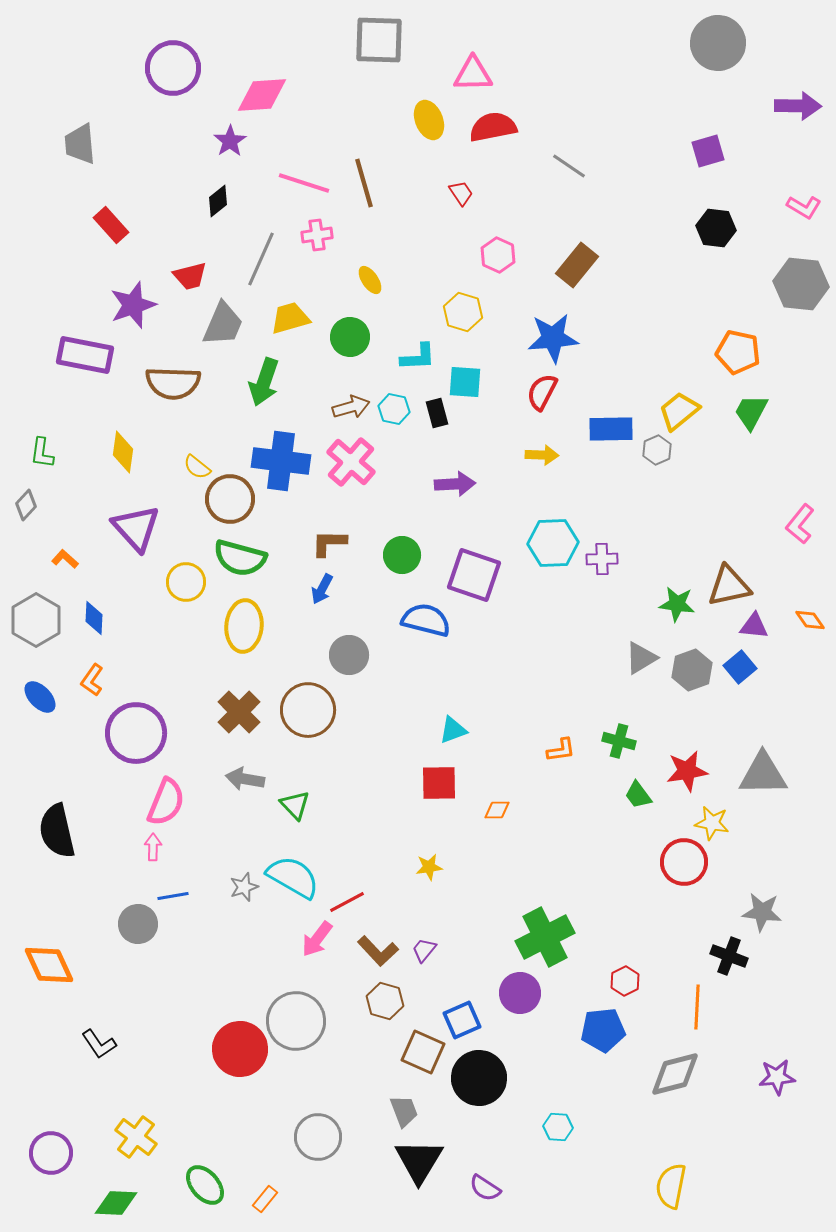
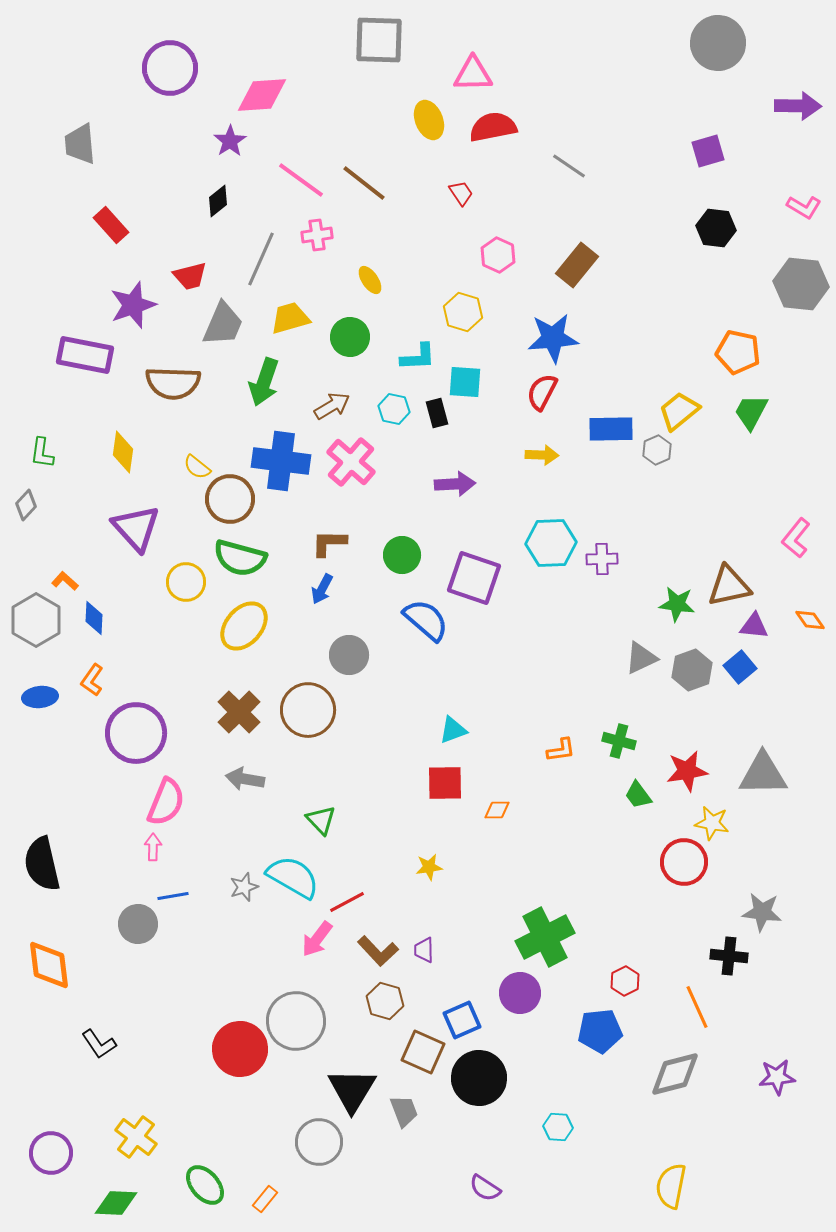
purple circle at (173, 68): moved 3 px left
pink line at (304, 183): moved 3 px left, 3 px up; rotated 18 degrees clockwise
brown line at (364, 183): rotated 36 degrees counterclockwise
brown arrow at (351, 407): moved 19 px left, 1 px up; rotated 15 degrees counterclockwise
pink L-shape at (800, 524): moved 4 px left, 14 px down
cyan hexagon at (553, 543): moved 2 px left
orange L-shape at (65, 559): moved 22 px down
purple square at (474, 575): moved 3 px down
blue semicircle at (426, 620): rotated 27 degrees clockwise
yellow ellipse at (244, 626): rotated 36 degrees clockwise
gray triangle at (641, 658): rotated 6 degrees clockwise
blue ellipse at (40, 697): rotated 52 degrees counterclockwise
red square at (439, 783): moved 6 px right
green triangle at (295, 805): moved 26 px right, 15 px down
black semicircle at (57, 831): moved 15 px left, 33 px down
purple trapezoid at (424, 950): rotated 40 degrees counterclockwise
black cross at (729, 956): rotated 15 degrees counterclockwise
orange diamond at (49, 965): rotated 18 degrees clockwise
orange line at (697, 1007): rotated 27 degrees counterclockwise
blue pentagon at (603, 1030): moved 3 px left, 1 px down
gray circle at (318, 1137): moved 1 px right, 5 px down
black triangle at (419, 1161): moved 67 px left, 71 px up
